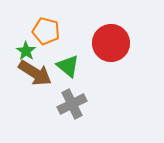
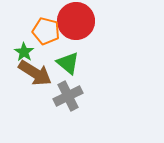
red circle: moved 35 px left, 22 px up
green star: moved 2 px left, 1 px down
green triangle: moved 3 px up
gray cross: moved 4 px left, 8 px up
